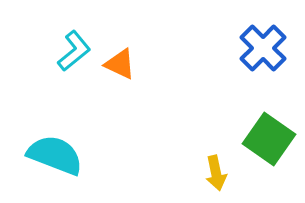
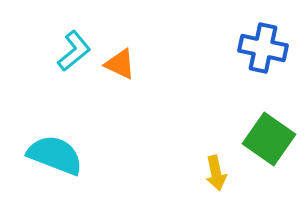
blue cross: rotated 33 degrees counterclockwise
